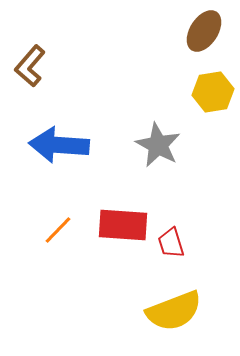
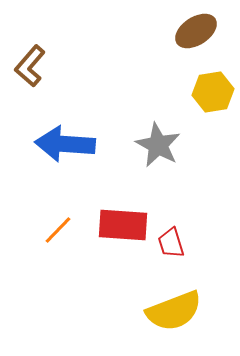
brown ellipse: moved 8 px left; rotated 24 degrees clockwise
blue arrow: moved 6 px right, 1 px up
